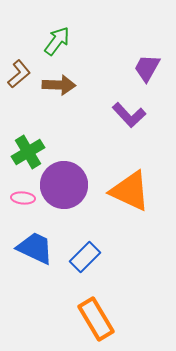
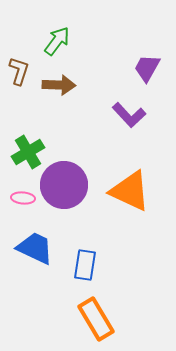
brown L-shape: moved 3 px up; rotated 32 degrees counterclockwise
blue rectangle: moved 8 px down; rotated 36 degrees counterclockwise
